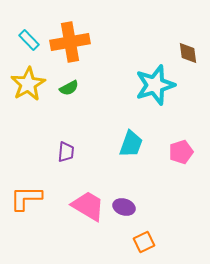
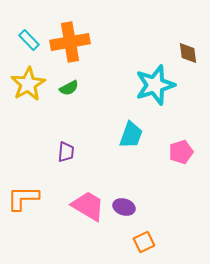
cyan trapezoid: moved 9 px up
orange L-shape: moved 3 px left
